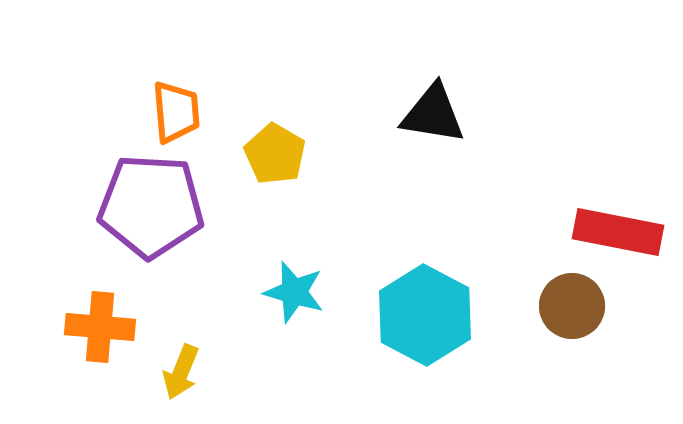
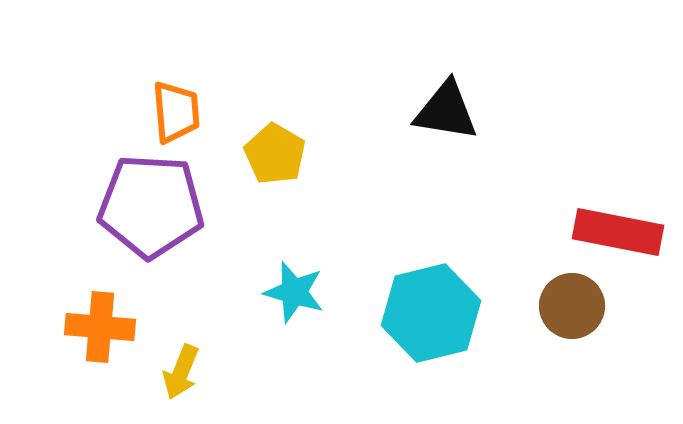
black triangle: moved 13 px right, 3 px up
cyan hexagon: moved 6 px right, 2 px up; rotated 18 degrees clockwise
